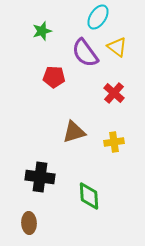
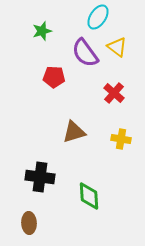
yellow cross: moved 7 px right, 3 px up; rotated 18 degrees clockwise
